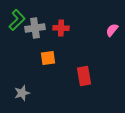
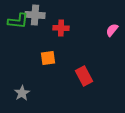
green L-shape: moved 1 px right, 1 px down; rotated 50 degrees clockwise
gray cross: moved 13 px up; rotated 12 degrees clockwise
red rectangle: rotated 18 degrees counterclockwise
gray star: rotated 14 degrees counterclockwise
